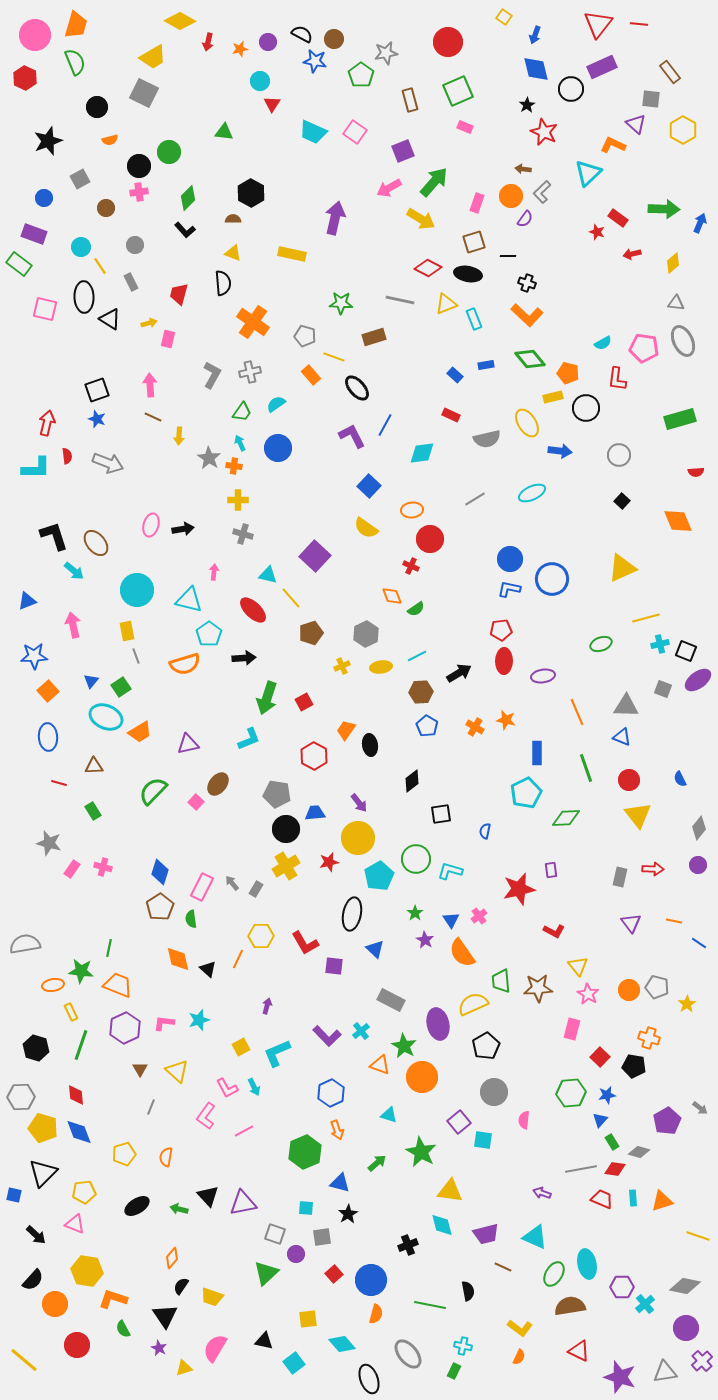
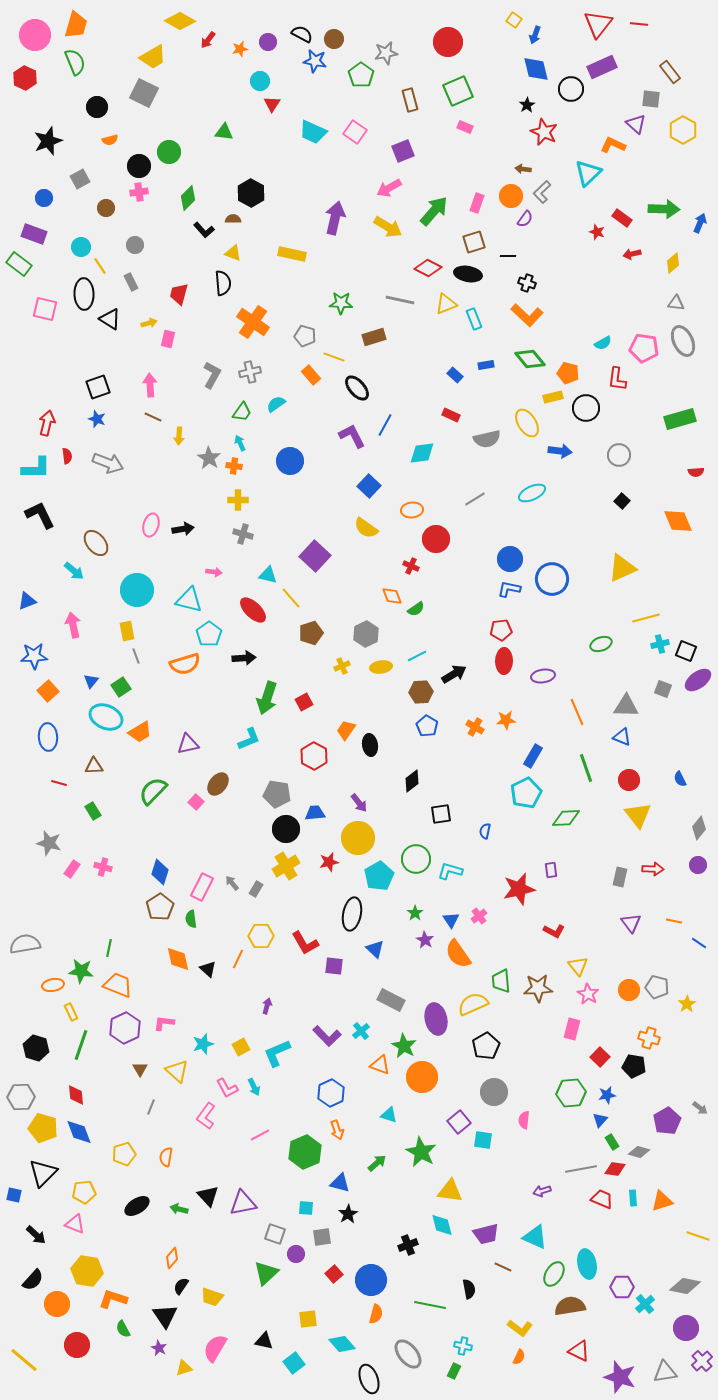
yellow square at (504, 17): moved 10 px right, 3 px down
red arrow at (208, 42): moved 2 px up; rotated 24 degrees clockwise
green arrow at (434, 182): moved 29 px down
red rectangle at (618, 218): moved 4 px right
yellow arrow at (421, 219): moved 33 px left, 8 px down
black L-shape at (185, 230): moved 19 px right
black ellipse at (84, 297): moved 3 px up
black square at (97, 390): moved 1 px right, 3 px up
blue circle at (278, 448): moved 12 px right, 13 px down
black L-shape at (54, 536): moved 14 px left, 21 px up; rotated 8 degrees counterclockwise
red circle at (430, 539): moved 6 px right
pink arrow at (214, 572): rotated 91 degrees clockwise
black arrow at (459, 673): moved 5 px left, 1 px down
orange star at (506, 720): rotated 18 degrees counterclockwise
blue rectangle at (537, 753): moved 4 px left, 3 px down; rotated 30 degrees clockwise
orange semicircle at (462, 953): moved 4 px left, 1 px down
cyan star at (199, 1020): moved 4 px right, 24 px down
purple ellipse at (438, 1024): moved 2 px left, 5 px up
pink line at (244, 1131): moved 16 px right, 4 px down
purple arrow at (542, 1193): moved 2 px up; rotated 36 degrees counterclockwise
black semicircle at (468, 1291): moved 1 px right, 2 px up
orange circle at (55, 1304): moved 2 px right
